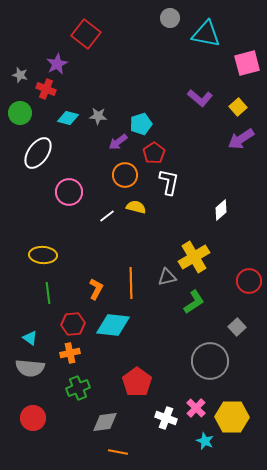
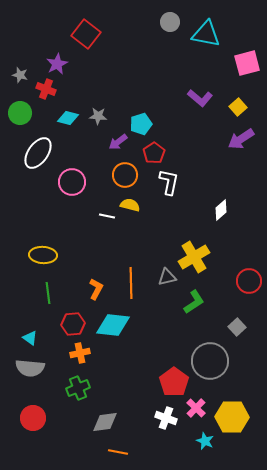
gray circle at (170, 18): moved 4 px down
pink circle at (69, 192): moved 3 px right, 10 px up
yellow semicircle at (136, 207): moved 6 px left, 2 px up
white line at (107, 216): rotated 49 degrees clockwise
orange cross at (70, 353): moved 10 px right
red pentagon at (137, 382): moved 37 px right
